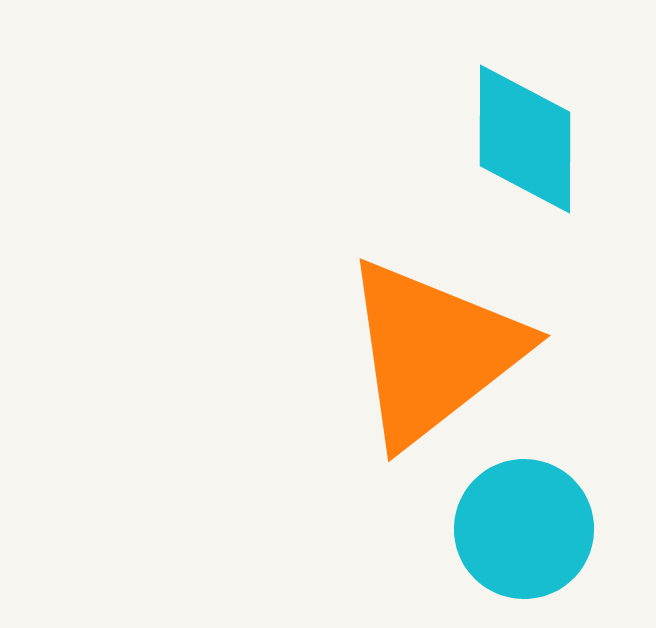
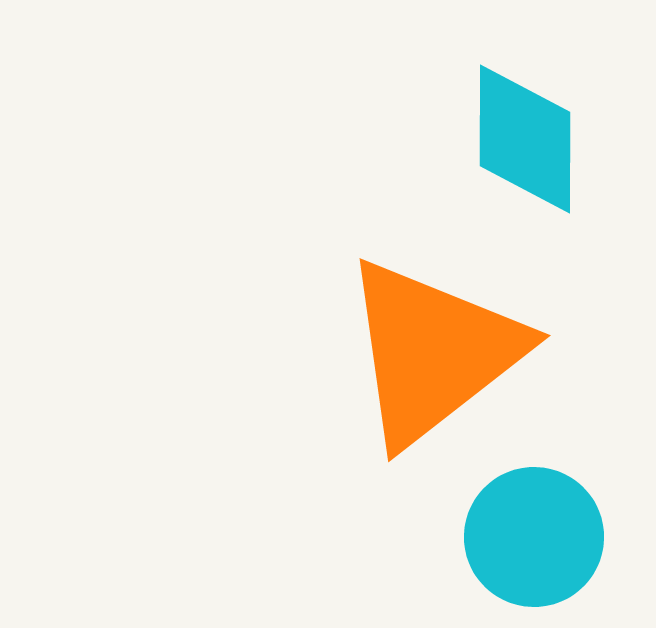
cyan circle: moved 10 px right, 8 px down
